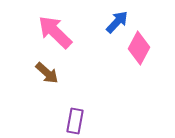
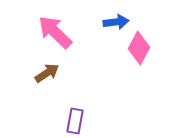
blue arrow: moved 1 px left; rotated 40 degrees clockwise
brown arrow: rotated 75 degrees counterclockwise
